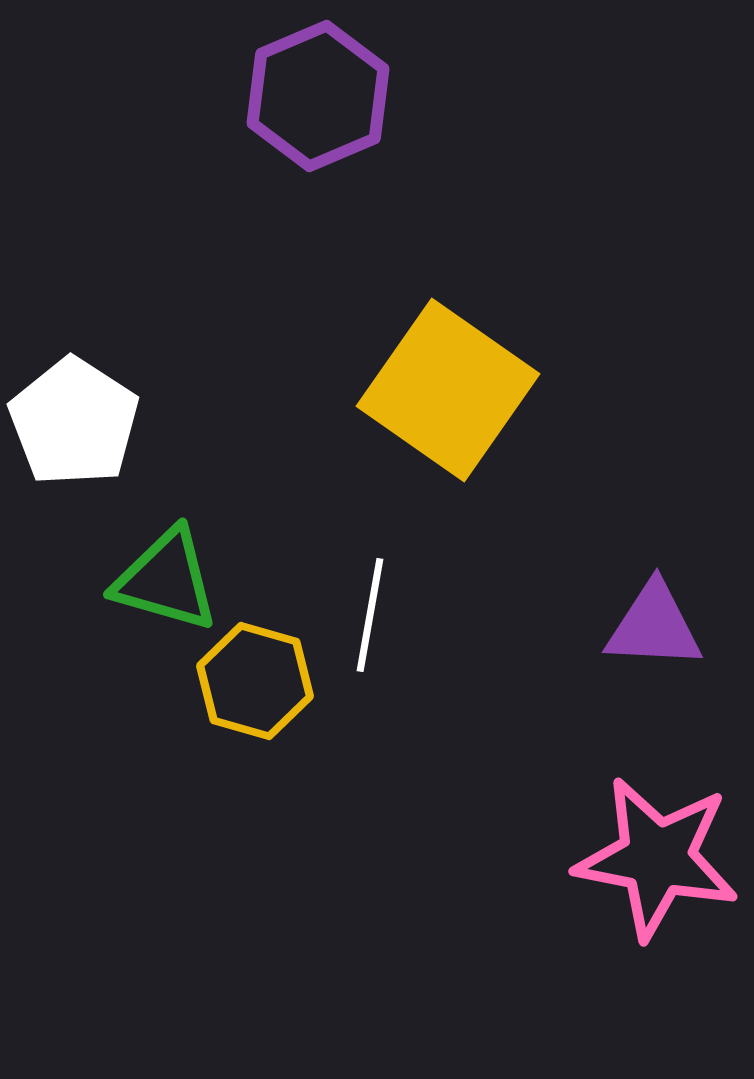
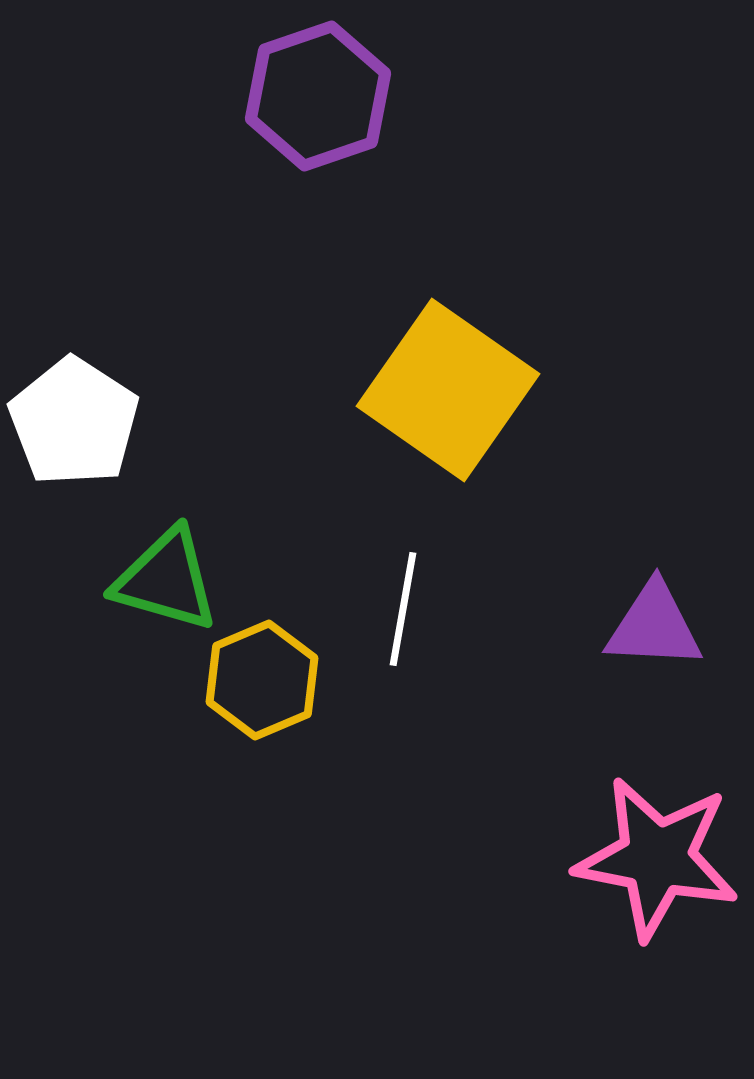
purple hexagon: rotated 4 degrees clockwise
white line: moved 33 px right, 6 px up
yellow hexagon: moved 7 px right, 1 px up; rotated 21 degrees clockwise
